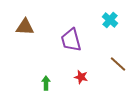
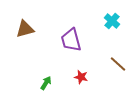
cyan cross: moved 2 px right, 1 px down
brown triangle: moved 2 px down; rotated 18 degrees counterclockwise
green arrow: rotated 32 degrees clockwise
